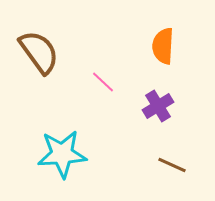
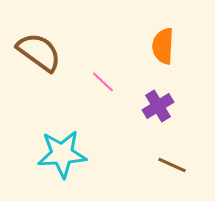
brown semicircle: rotated 18 degrees counterclockwise
